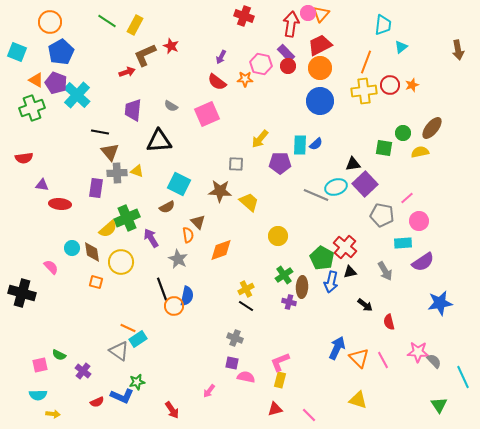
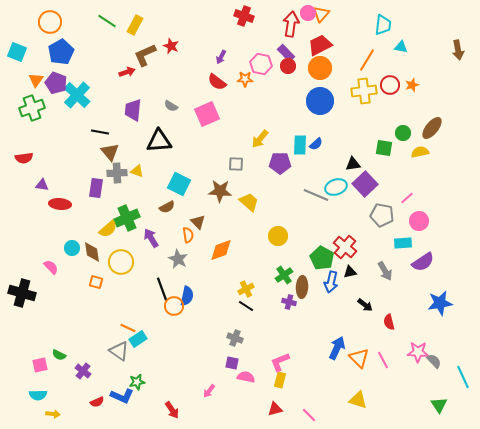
cyan triangle at (401, 47): rotated 48 degrees clockwise
orange line at (366, 62): moved 1 px right, 2 px up; rotated 10 degrees clockwise
orange triangle at (36, 80): rotated 35 degrees clockwise
